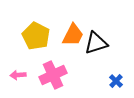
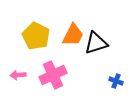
blue cross: rotated 24 degrees counterclockwise
